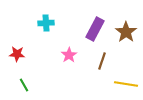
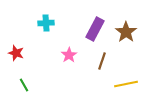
red star: moved 1 px left, 1 px up; rotated 14 degrees clockwise
yellow line: rotated 20 degrees counterclockwise
